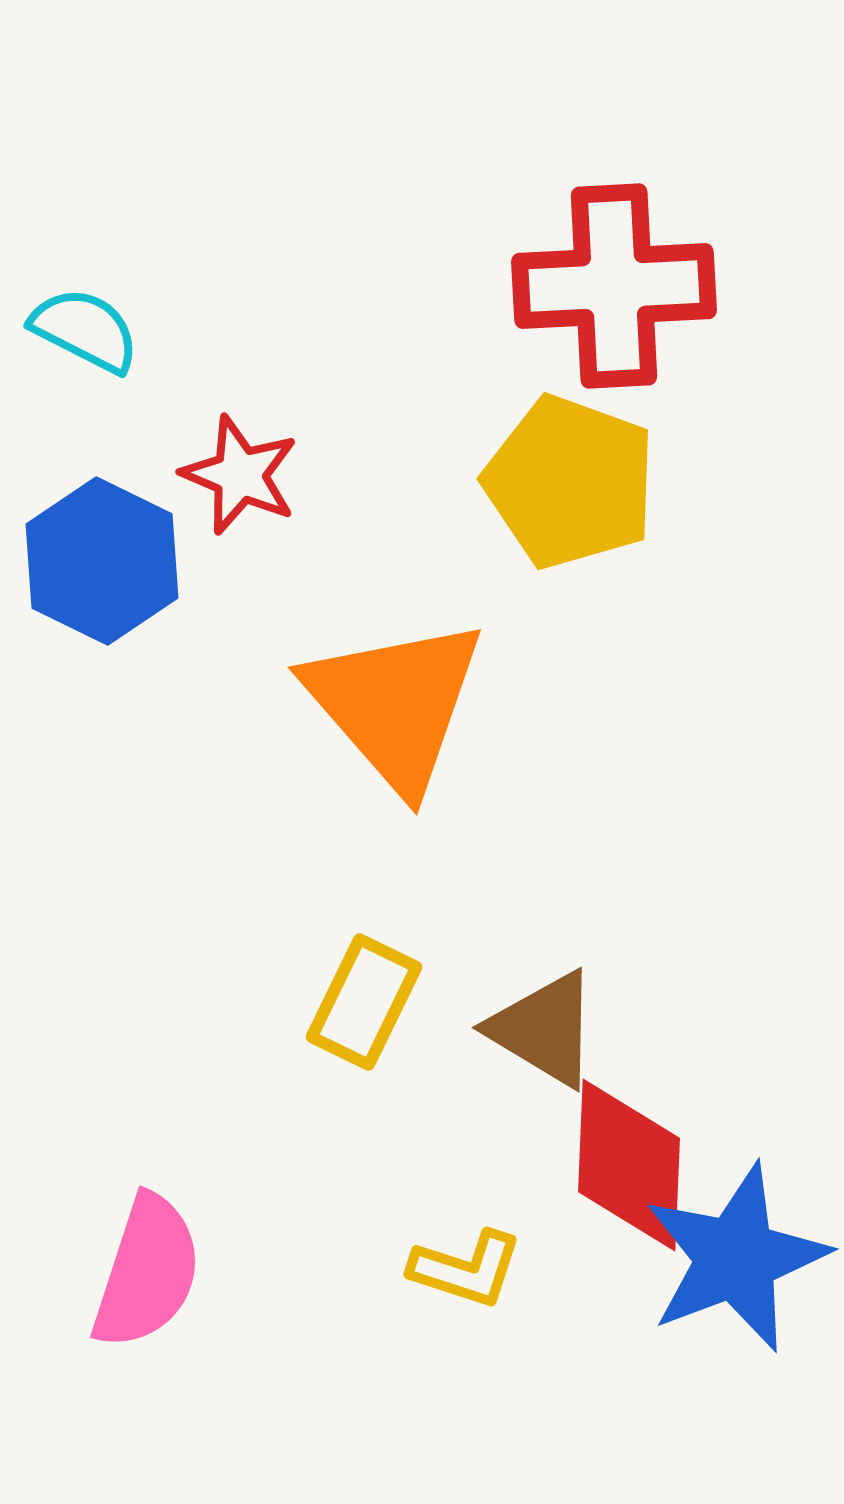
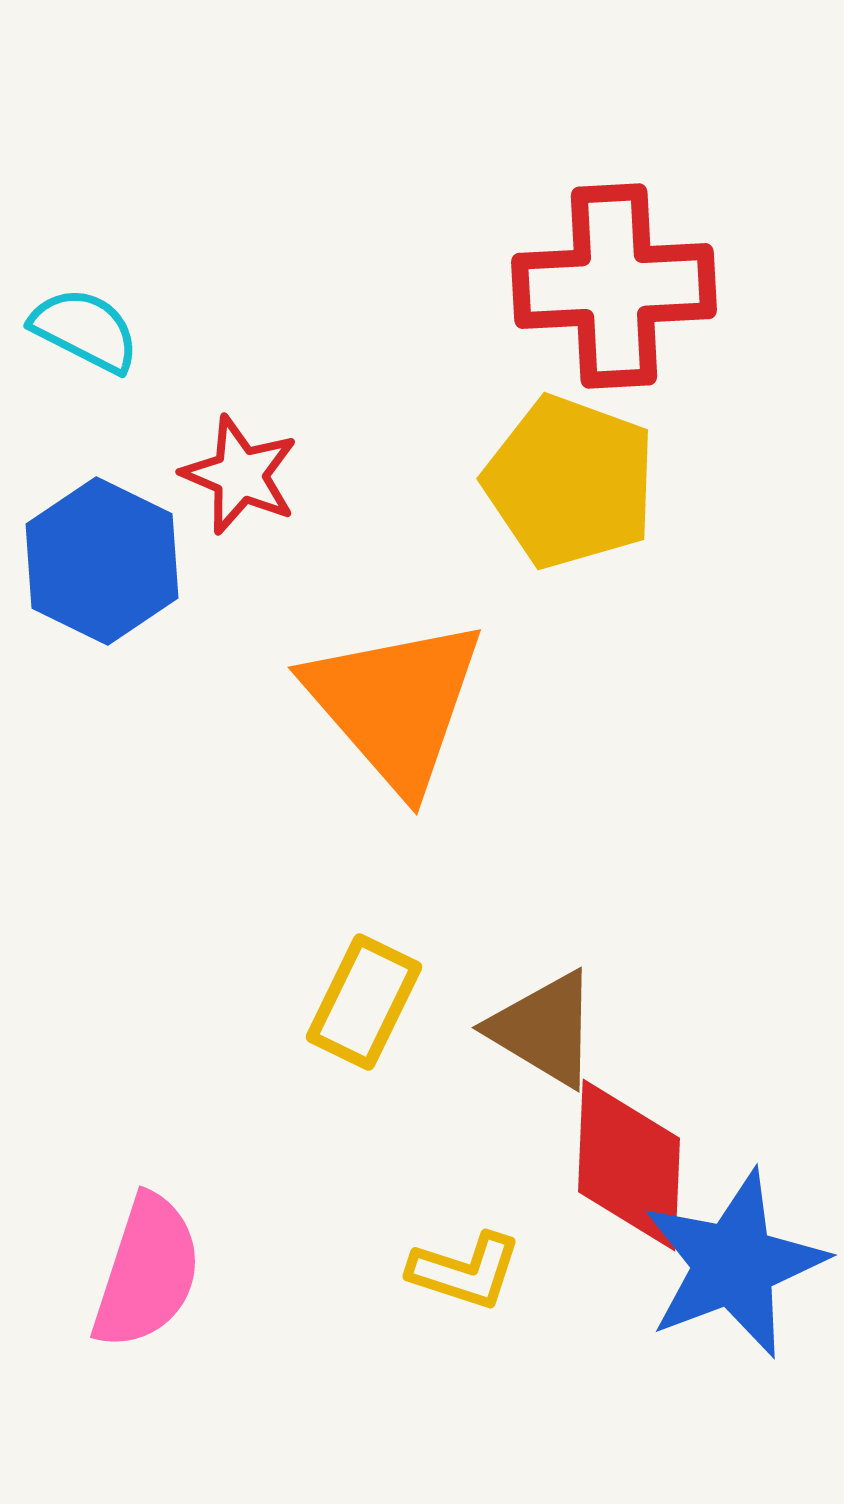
blue star: moved 2 px left, 6 px down
yellow L-shape: moved 1 px left, 2 px down
